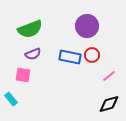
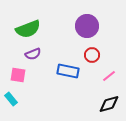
green semicircle: moved 2 px left
blue rectangle: moved 2 px left, 14 px down
pink square: moved 5 px left
